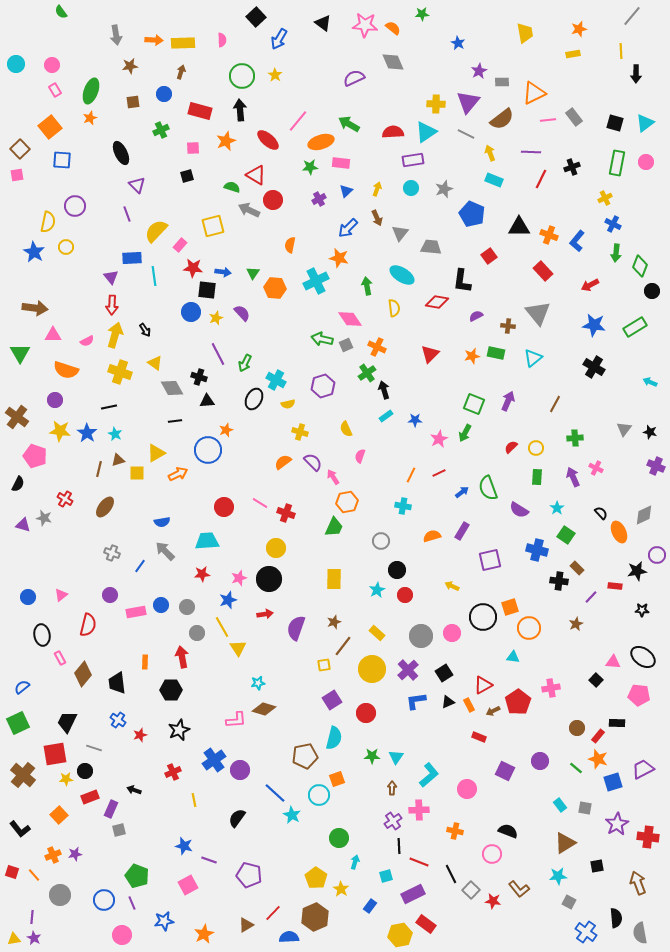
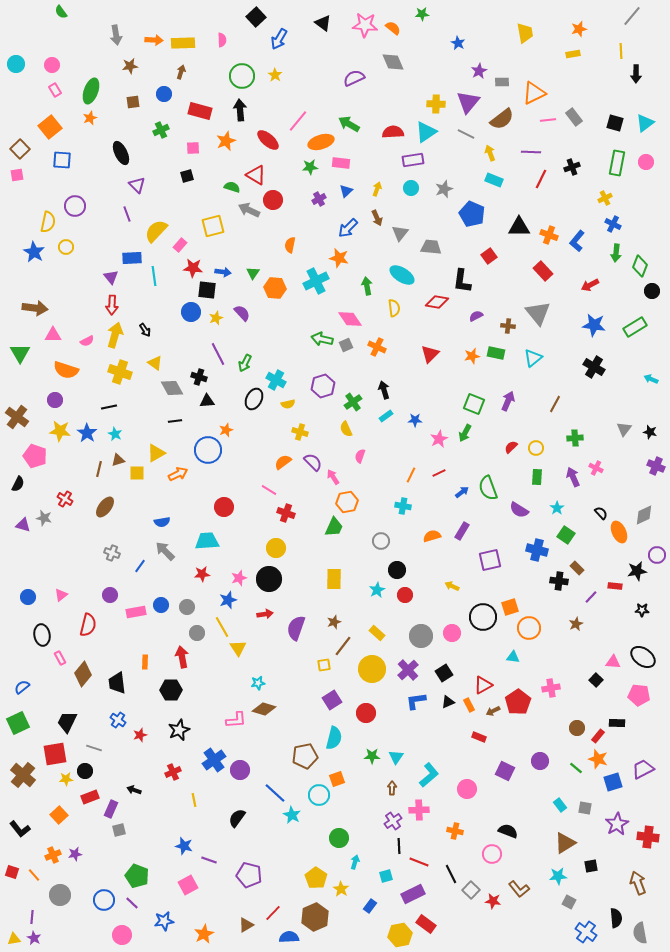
green cross at (367, 373): moved 14 px left, 29 px down
cyan arrow at (650, 382): moved 1 px right, 3 px up
pink line at (260, 503): moved 9 px right, 13 px up
black square at (597, 866): moved 6 px left
purple line at (132, 903): rotated 24 degrees counterclockwise
